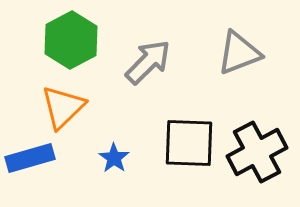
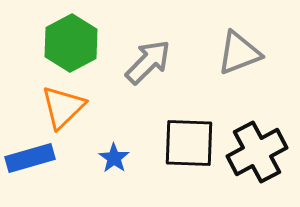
green hexagon: moved 3 px down
